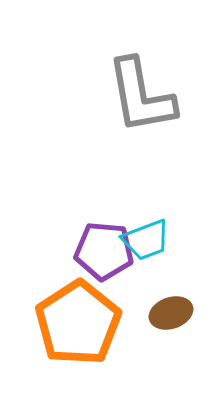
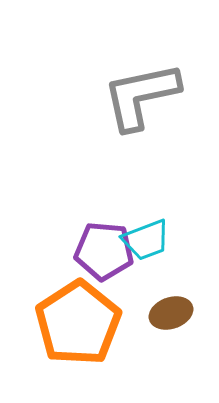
gray L-shape: rotated 88 degrees clockwise
